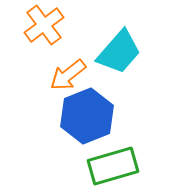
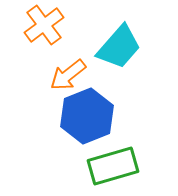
cyan trapezoid: moved 5 px up
